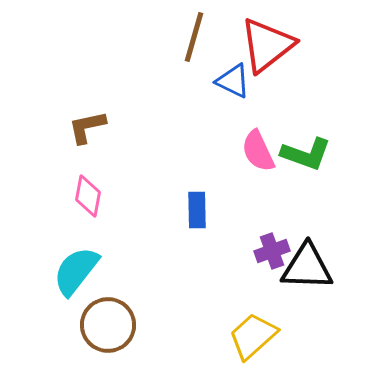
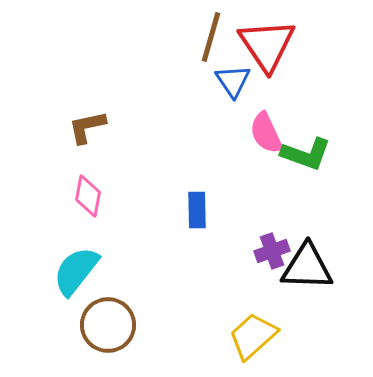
brown line: moved 17 px right
red triangle: rotated 26 degrees counterclockwise
blue triangle: rotated 30 degrees clockwise
pink semicircle: moved 8 px right, 18 px up
